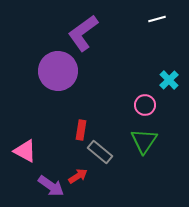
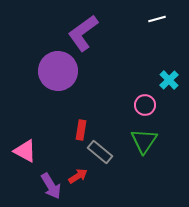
purple arrow: rotated 24 degrees clockwise
